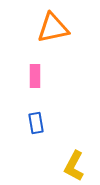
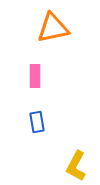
blue rectangle: moved 1 px right, 1 px up
yellow L-shape: moved 2 px right
